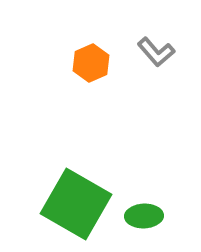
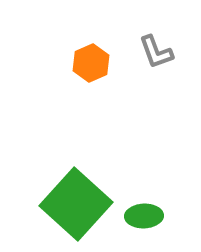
gray L-shape: rotated 21 degrees clockwise
green square: rotated 12 degrees clockwise
